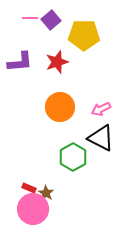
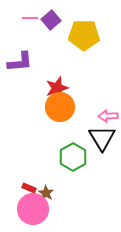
red star: moved 26 px down
pink arrow: moved 7 px right, 7 px down; rotated 24 degrees clockwise
black triangle: moved 1 px right; rotated 32 degrees clockwise
